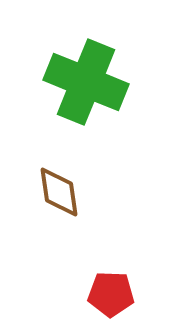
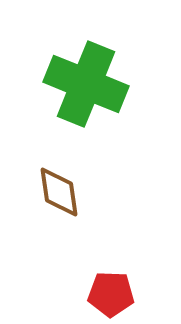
green cross: moved 2 px down
